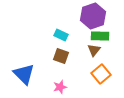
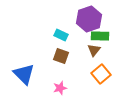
purple hexagon: moved 4 px left, 3 px down
pink star: moved 1 px down
